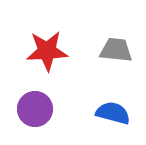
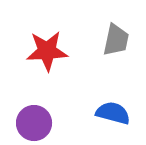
gray trapezoid: moved 10 px up; rotated 96 degrees clockwise
purple circle: moved 1 px left, 14 px down
